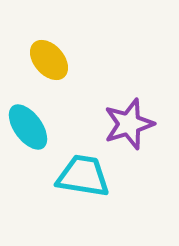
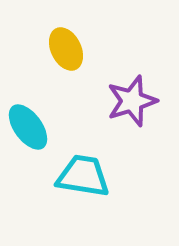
yellow ellipse: moved 17 px right, 11 px up; rotated 15 degrees clockwise
purple star: moved 3 px right, 23 px up
